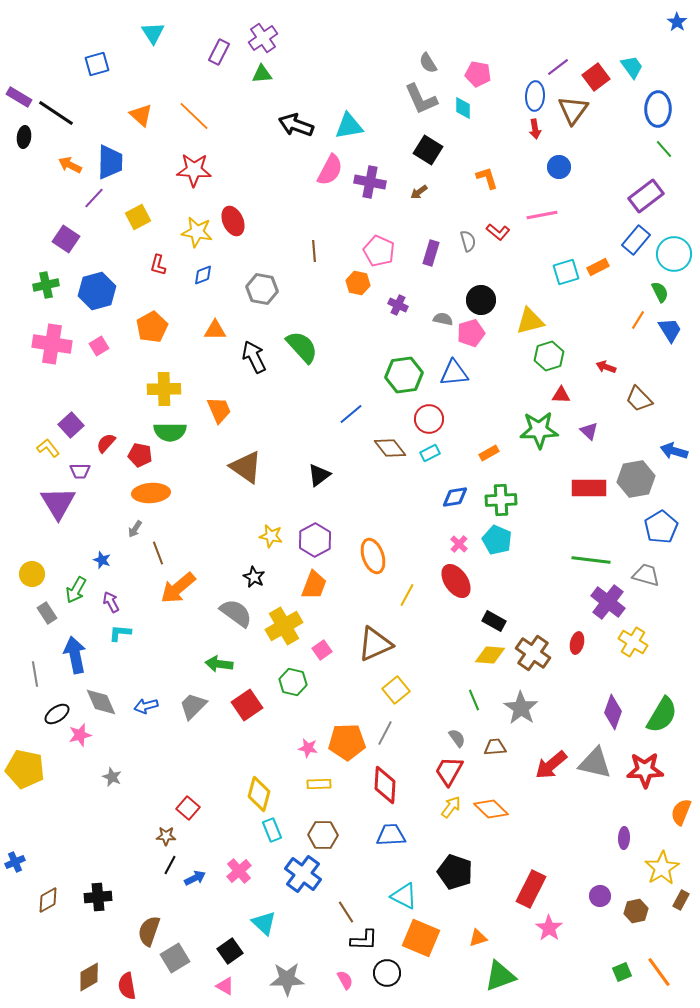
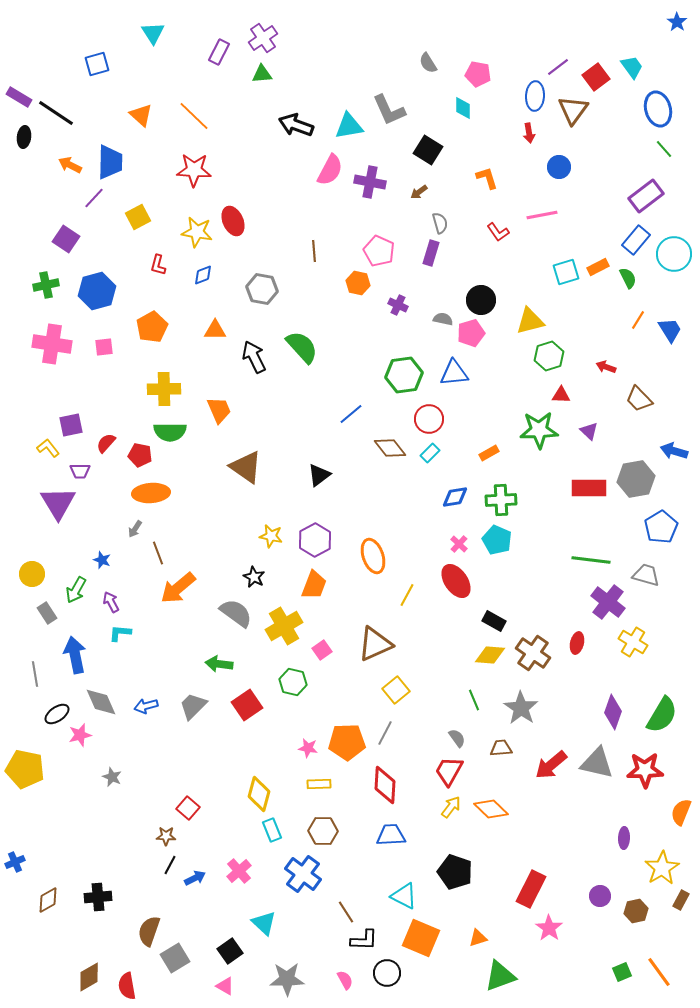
gray L-shape at (421, 99): moved 32 px left, 11 px down
blue ellipse at (658, 109): rotated 16 degrees counterclockwise
red arrow at (535, 129): moved 6 px left, 4 px down
red L-shape at (498, 232): rotated 15 degrees clockwise
gray semicircle at (468, 241): moved 28 px left, 18 px up
green semicircle at (660, 292): moved 32 px left, 14 px up
pink square at (99, 346): moved 5 px right, 1 px down; rotated 24 degrees clockwise
purple square at (71, 425): rotated 30 degrees clockwise
cyan rectangle at (430, 453): rotated 18 degrees counterclockwise
brown trapezoid at (495, 747): moved 6 px right, 1 px down
gray triangle at (595, 763): moved 2 px right
brown hexagon at (323, 835): moved 4 px up
